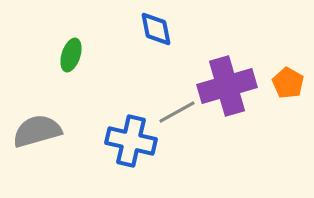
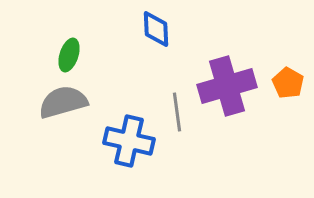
blue diamond: rotated 9 degrees clockwise
green ellipse: moved 2 px left
gray line: rotated 69 degrees counterclockwise
gray semicircle: moved 26 px right, 29 px up
blue cross: moved 2 px left
